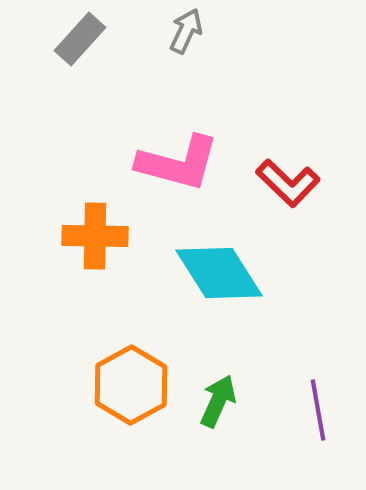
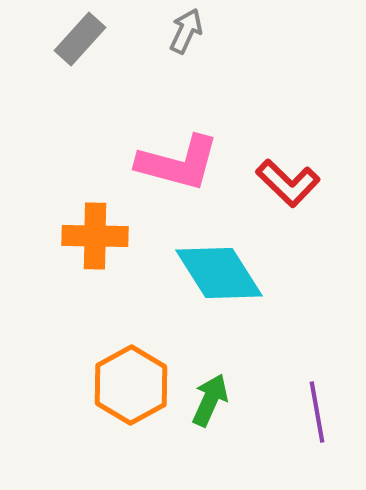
green arrow: moved 8 px left, 1 px up
purple line: moved 1 px left, 2 px down
